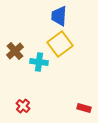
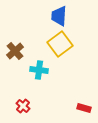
cyan cross: moved 8 px down
